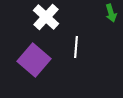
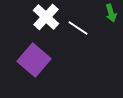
white line: moved 2 px right, 19 px up; rotated 60 degrees counterclockwise
